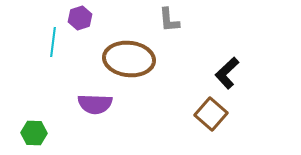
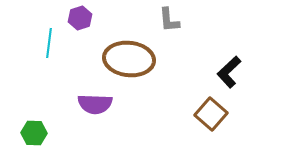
cyan line: moved 4 px left, 1 px down
black L-shape: moved 2 px right, 1 px up
